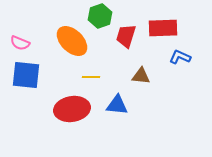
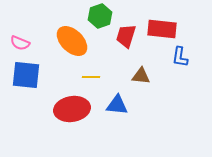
red rectangle: moved 1 px left, 1 px down; rotated 8 degrees clockwise
blue L-shape: rotated 105 degrees counterclockwise
